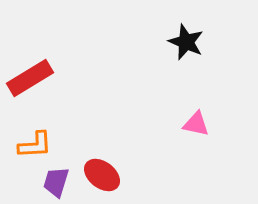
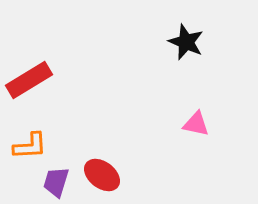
red rectangle: moved 1 px left, 2 px down
orange L-shape: moved 5 px left, 1 px down
